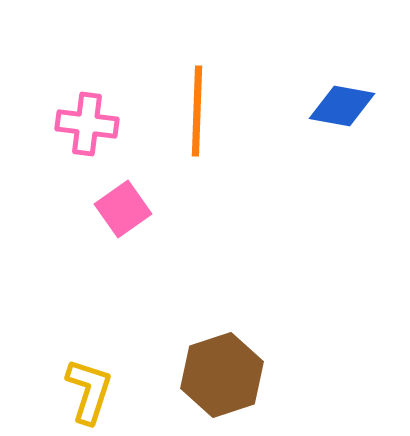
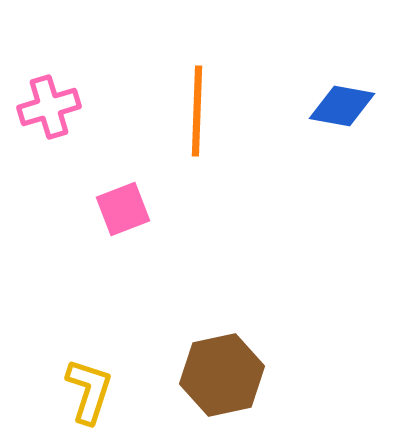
pink cross: moved 38 px left, 17 px up; rotated 24 degrees counterclockwise
pink square: rotated 14 degrees clockwise
brown hexagon: rotated 6 degrees clockwise
